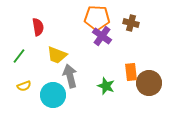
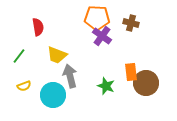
brown circle: moved 3 px left
